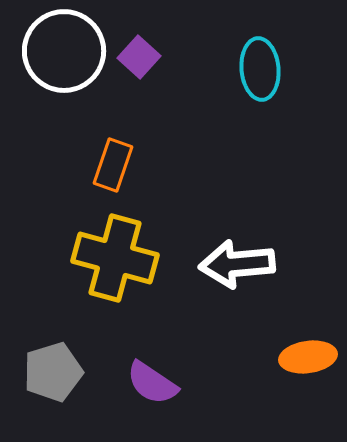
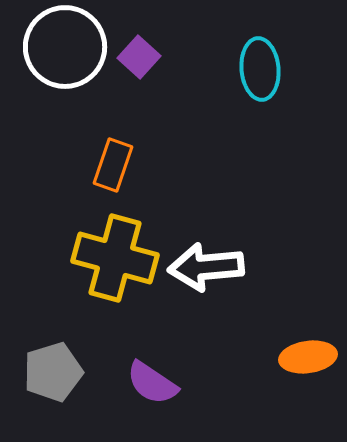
white circle: moved 1 px right, 4 px up
white arrow: moved 31 px left, 3 px down
